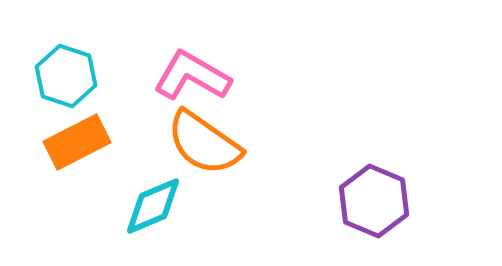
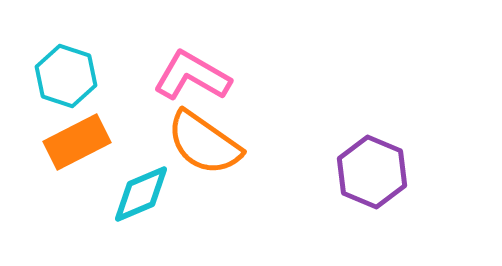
purple hexagon: moved 2 px left, 29 px up
cyan diamond: moved 12 px left, 12 px up
